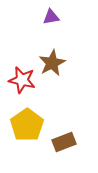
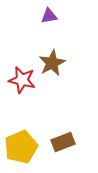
purple triangle: moved 2 px left, 1 px up
yellow pentagon: moved 6 px left, 22 px down; rotated 12 degrees clockwise
brown rectangle: moved 1 px left
